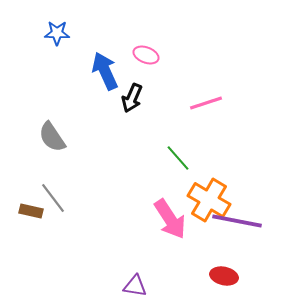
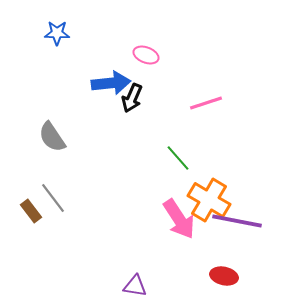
blue arrow: moved 6 px right, 12 px down; rotated 108 degrees clockwise
brown rectangle: rotated 40 degrees clockwise
pink arrow: moved 9 px right
